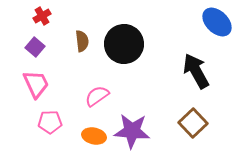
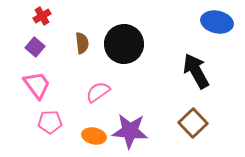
blue ellipse: rotated 32 degrees counterclockwise
brown semicircle: moved 2 px down
pink trapezoid: moved 1 px right, 1 px down; rotated 12 degrees counterclockwise
pink semicircle: moved 1 px right, 4 px up
purple star: moved 2 px left
